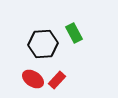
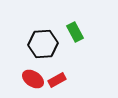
green rectangle: moved 1 px right, 1 px up
red rectangle: rotated 18 degrees clockwise
